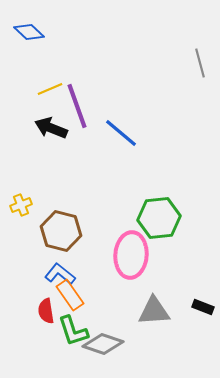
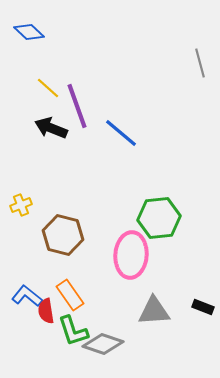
yellow line: moved 2 px left, 1 px up; rotated 65 degrees clockwise
brown hexagon: moved 2 px right, 4 px down
blue L-shape: moved 33 px left, 22 px down
